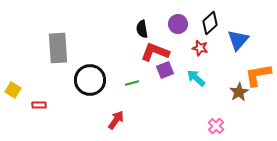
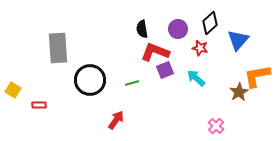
purple circle: moved 5 px down
orange L-shape: moved 1 px left, 1 px down
